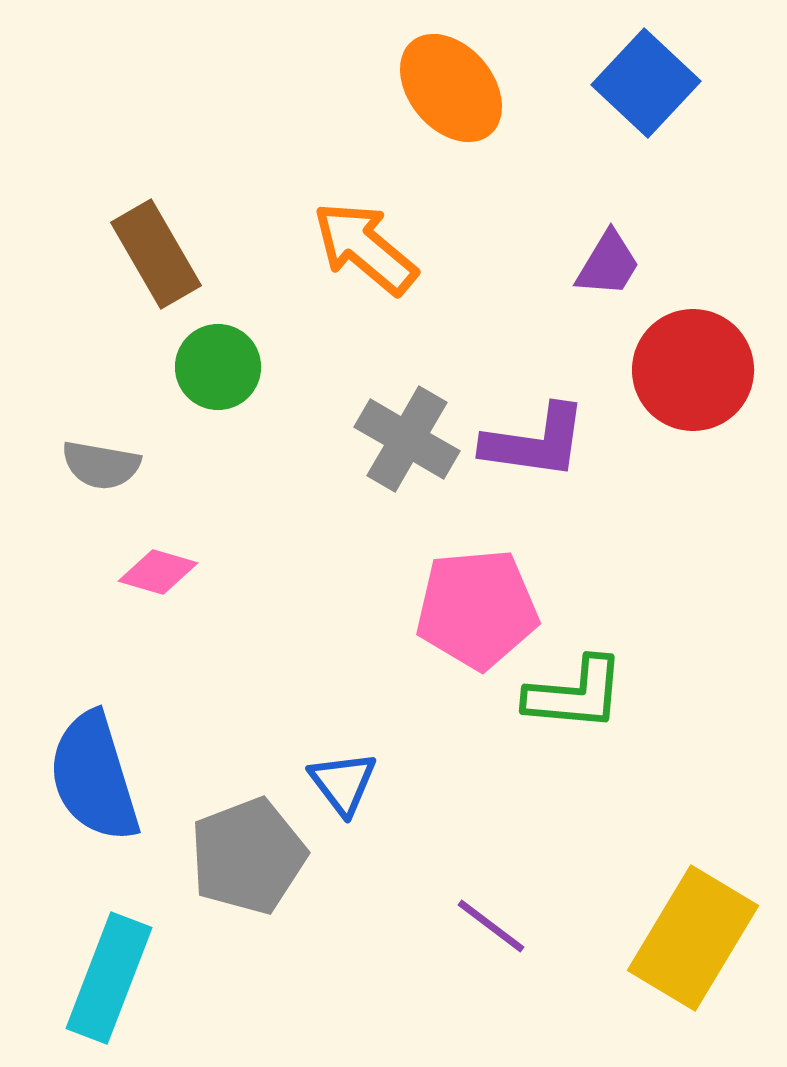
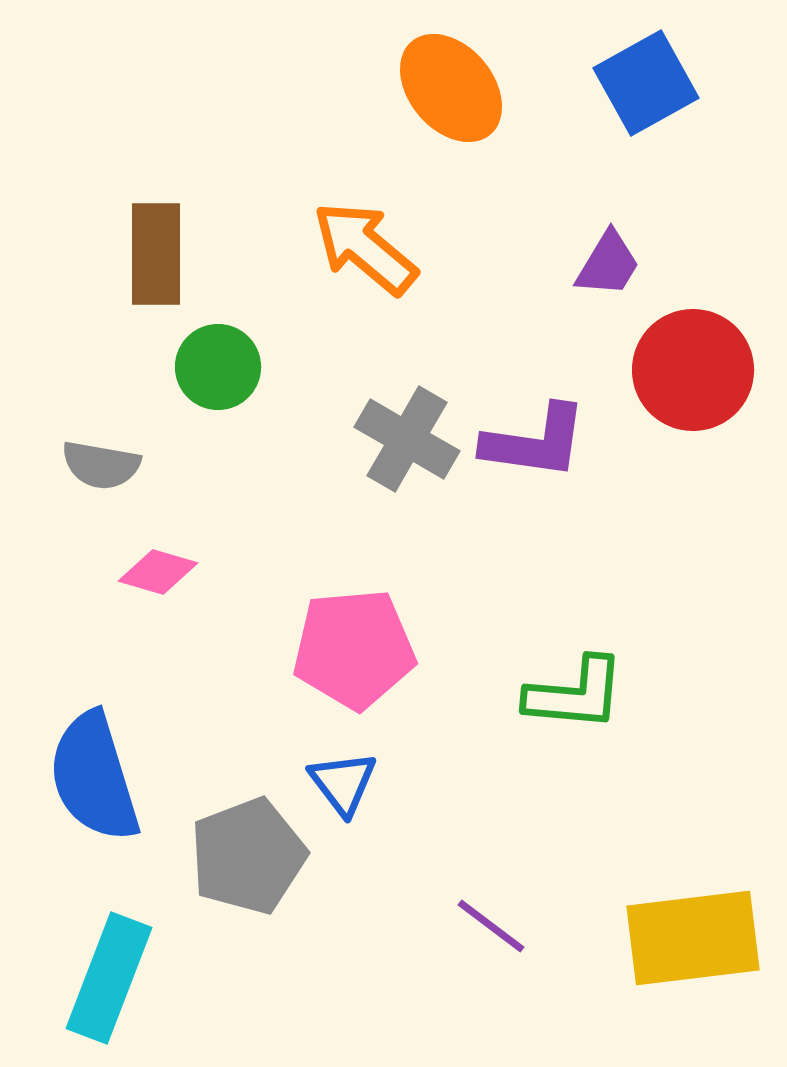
blue square: rotated 18 degrees clockwise
brown rectangle: rotated 30 degrees clockwise
pink pentagon: moved 123 px left, 40 px down
yellow rectangle: rotated 52 degrees clockwise
